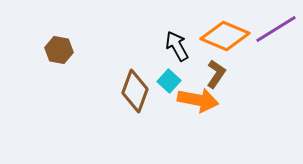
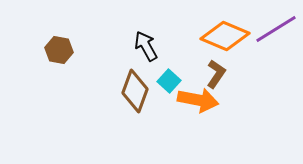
black arrow: moved 31 px left
